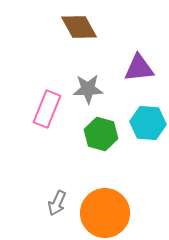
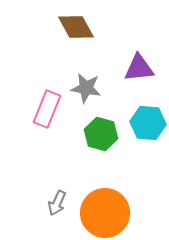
brown diamond: moved 3 px left
gray star: moved 2 px left, 1 px up; rotated 12 degrees clockwise
